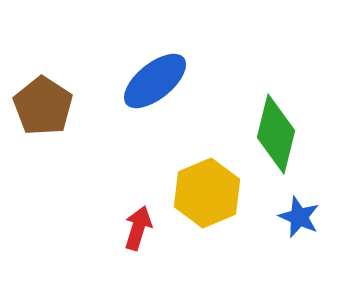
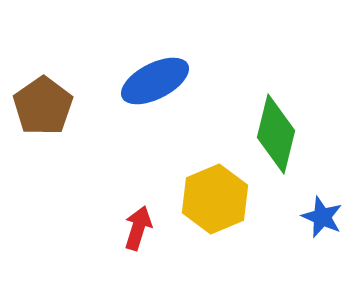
blue ellipse: rotated 12 degrees clockwise
brown pentagon: rotated 4 degrees clockwise
yellow hexagon: moved 8 px right, 6 px down
blue star: moved 23 px right
